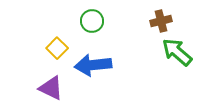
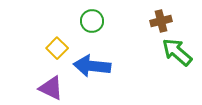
blue arrow: moved 1 px left, 1 px down; rotated 12 degrees clockwise
